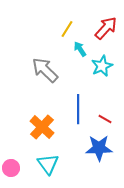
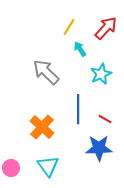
yellow line: moved 2 px right, 2 px up
cyan star: moved 1 px left, 8 px down
gray arrow: moved 1 px right, 2 px down
cyan triangle: moved 2 px down
